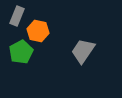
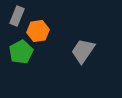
orange hexagon: rotated 20 degrees counterclockwise
